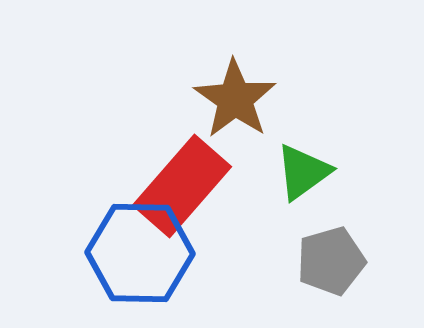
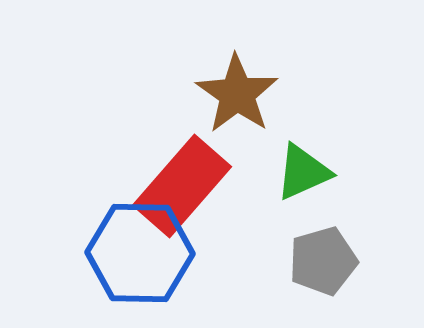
brown star: moved 2 px right, 5 px up
green triangle: rotated 12 degrees clockwise
gray pentagon: moved 8 px left
